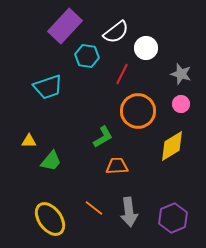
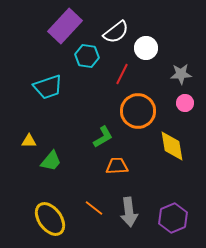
gray star: rotated 20 degrees counterclockwise
pink circle: moved 4 px right, 1 px up
yellow diamond: rotated 68 degrees counterclockwise
